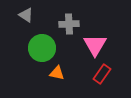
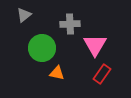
gray triangle: moved 2 px left; rotated 49 degrees clockwise
gray cross: moved 1 px right
